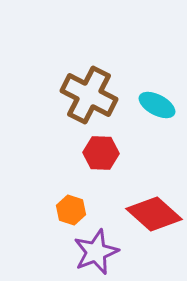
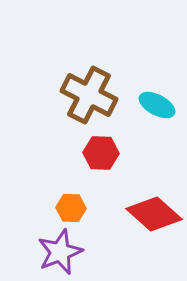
orange hexagon: moved 2 px up; rotated 16 degrees counterclockwise
purple star: moved 36 px left
